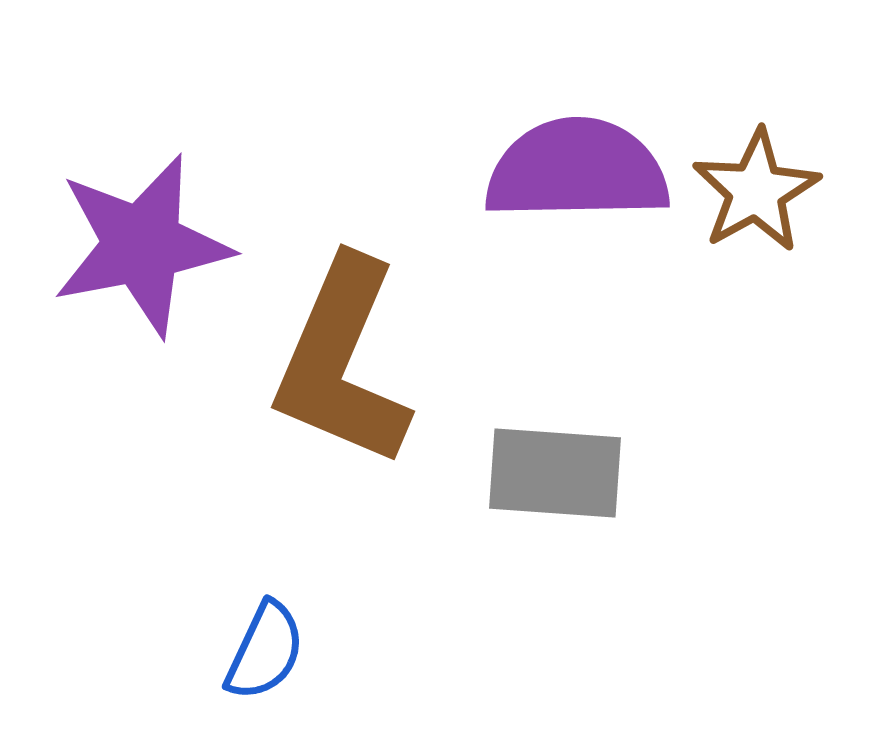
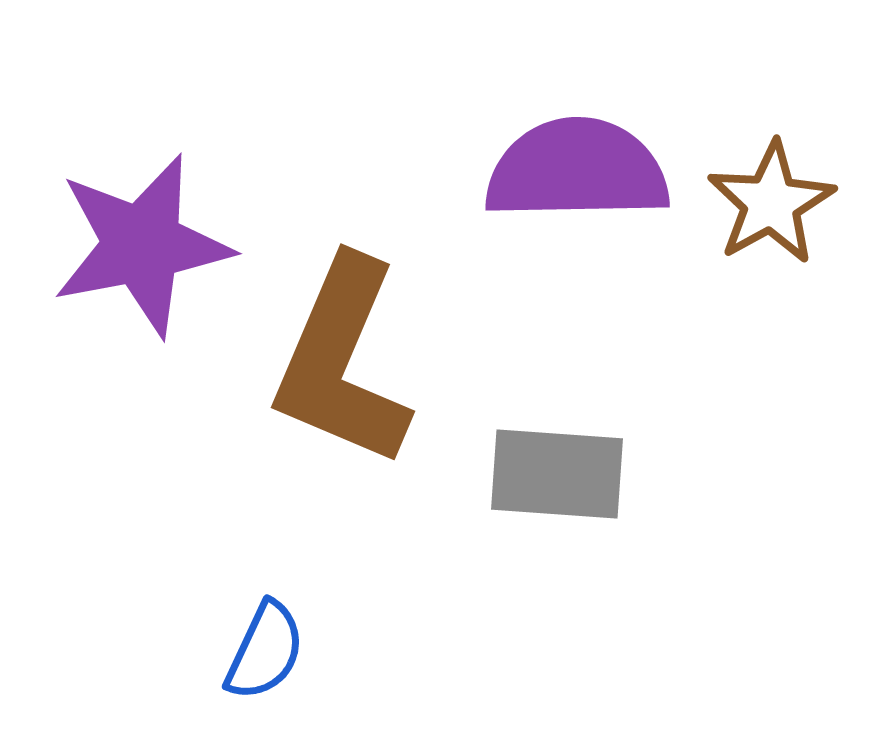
brown star: moved 15 px right, 12 px down
gray rectangle: moved 2 px right, 1 px down
